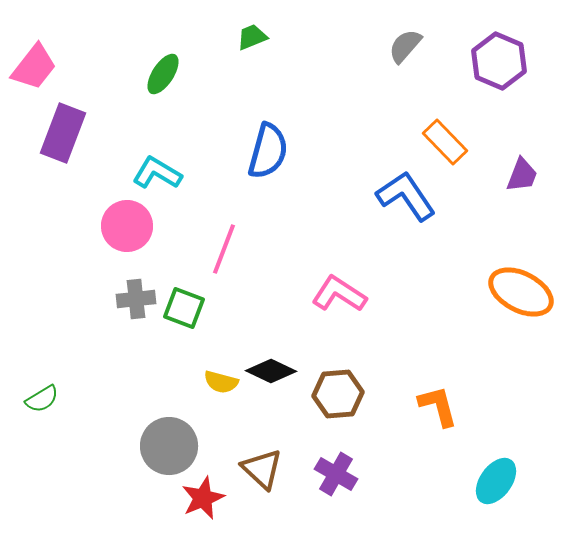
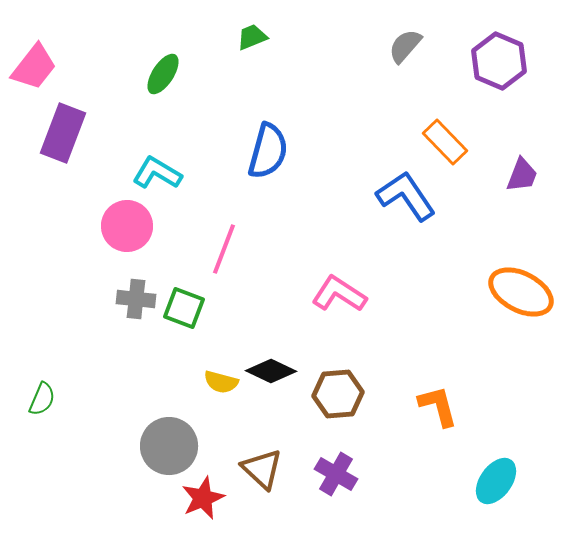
gray cross: rotated 12 degrees clockwise
green semicircle: rotated 36 degrees counterclockwise
